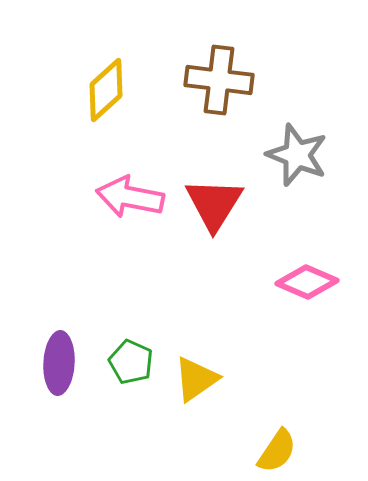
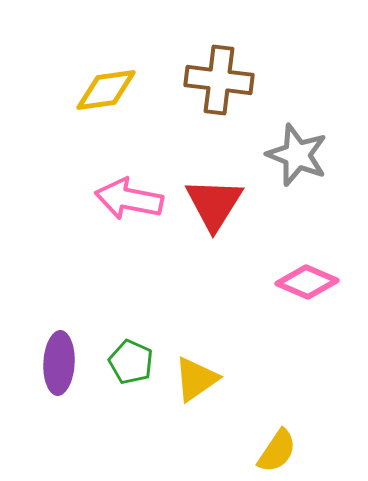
yellow diamond: rotated 34 degrees clockwise
pink arrow: moved 1 px left, 2 px down
